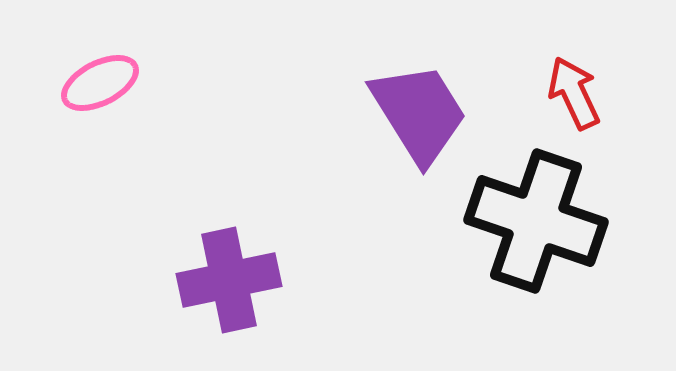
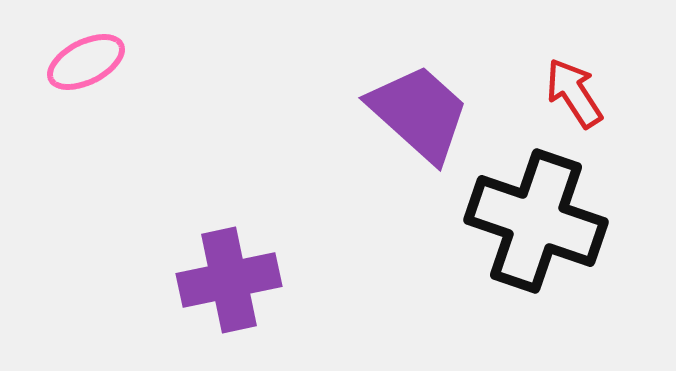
pink ellipse: moved 14 px left, 21 px up
red arrow: rotated 8 degrees counterclockwise
purple trapezoid: rotated 16 degrees counterclockwise
